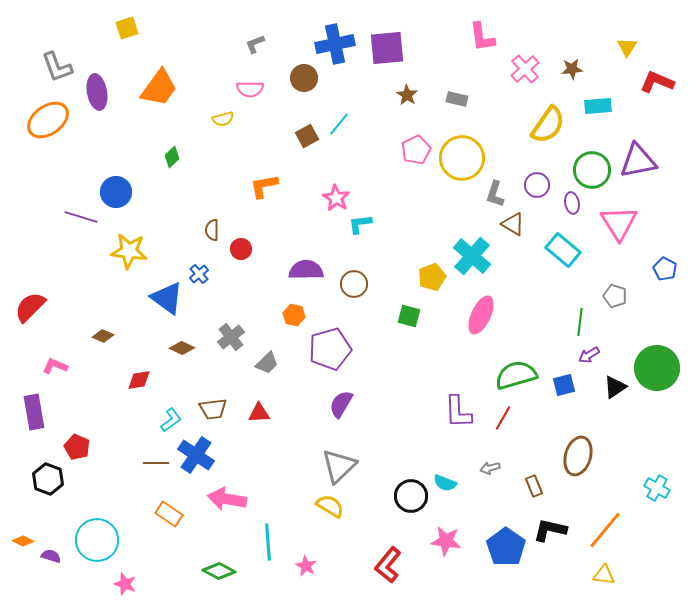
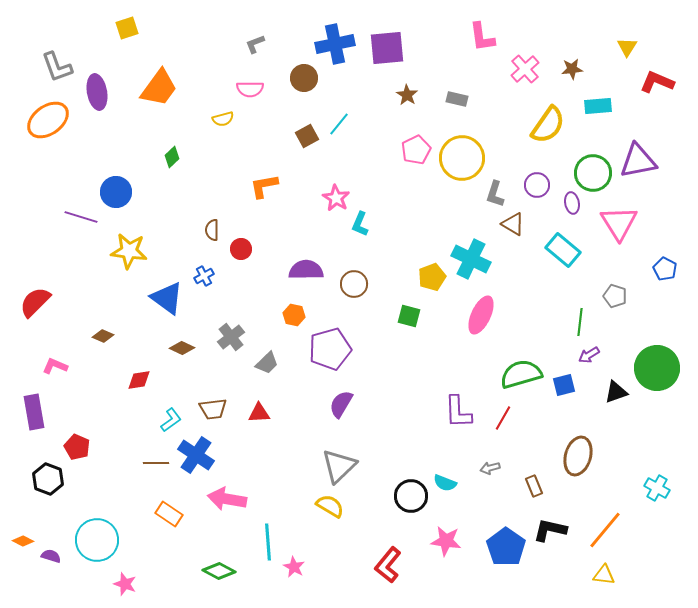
green circle at (592, 170): moved 1 px right, 3 px down
cyan L-shape at (360, 224): rotated 60 degrees counterclockwise
cyan cross at (472, 256): moved 1 px left, 3 px down; rotated 15 degrees counterclockwise
blue cross at (199, 274): moved 5 px right, 2 px down; rotated 12 degrees clockwise
red semicircle at (30, 307): moved 5 px right, 5 px up
green semicircle at (516, 375): moved 5 px right, 1 px up
black triangle at (615, 387): moved 1 px right, 5 px down; rotated 15 degrees clockwise
pink star at (306, 566): moved 12 px left, 1 px down
